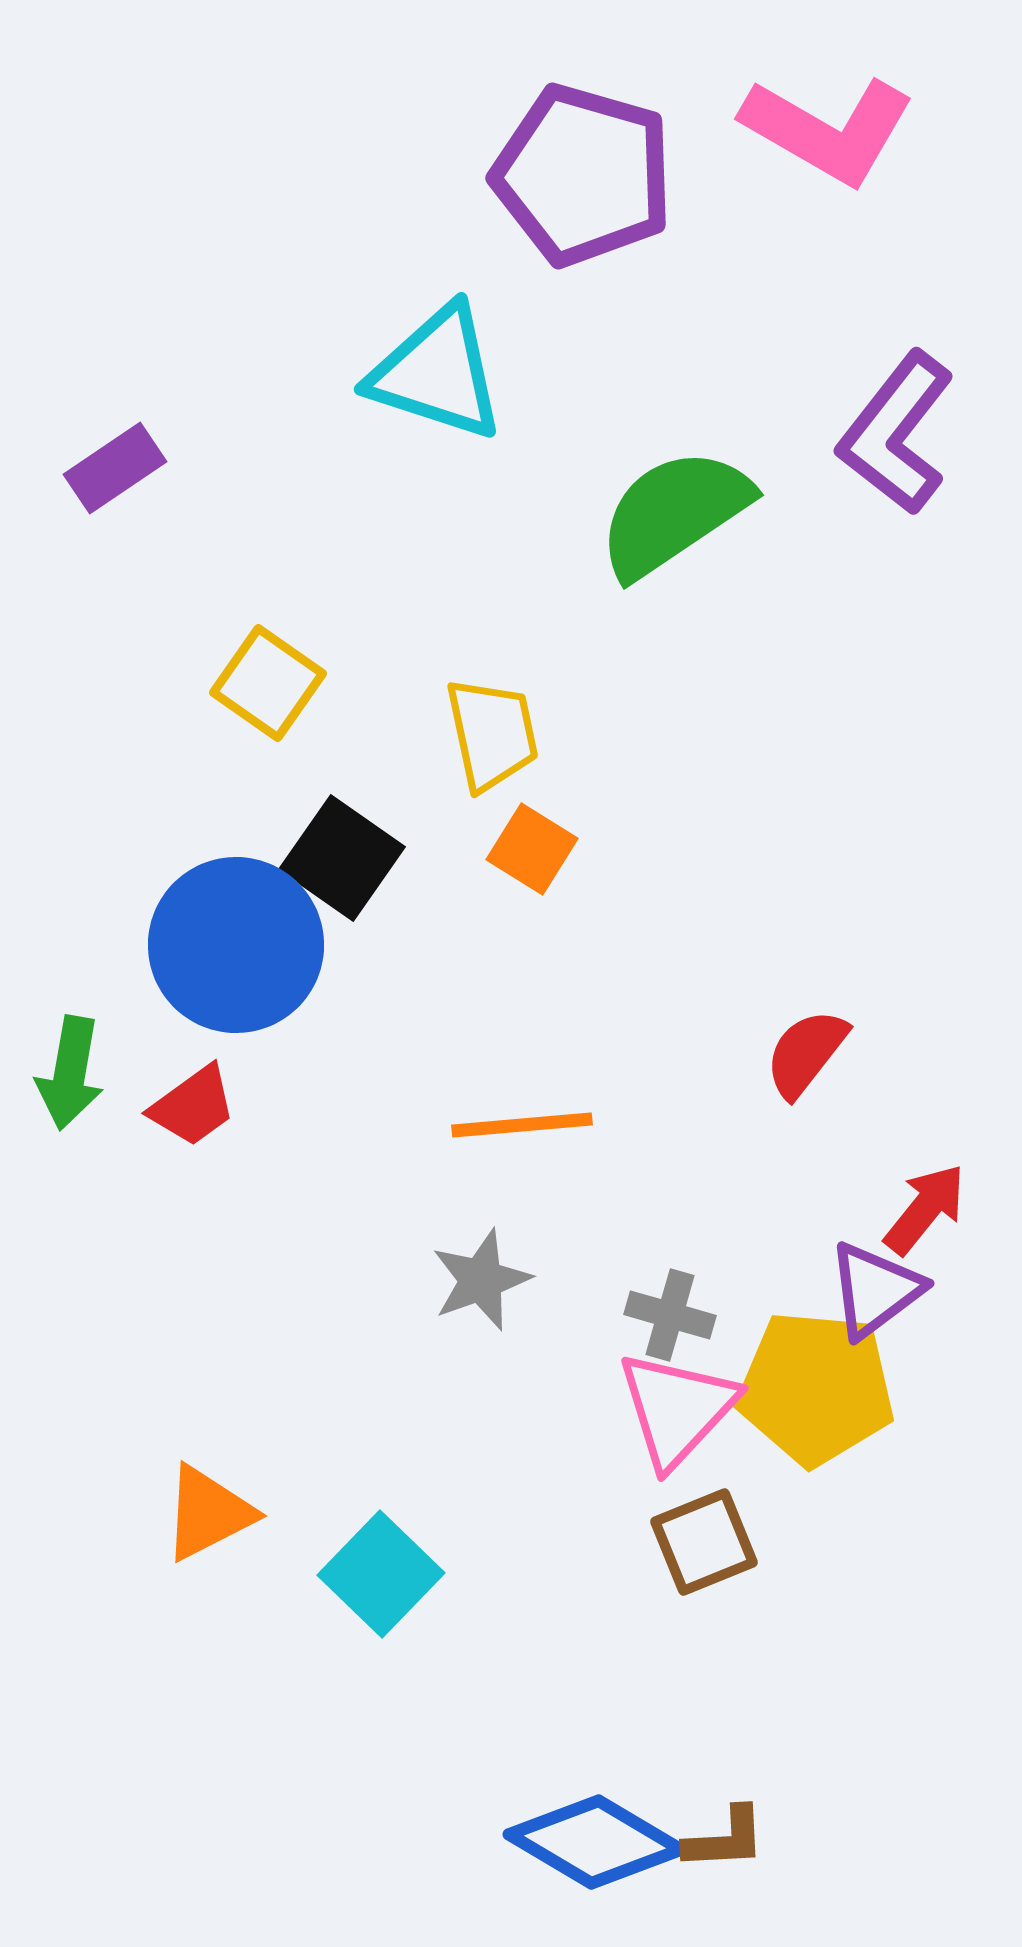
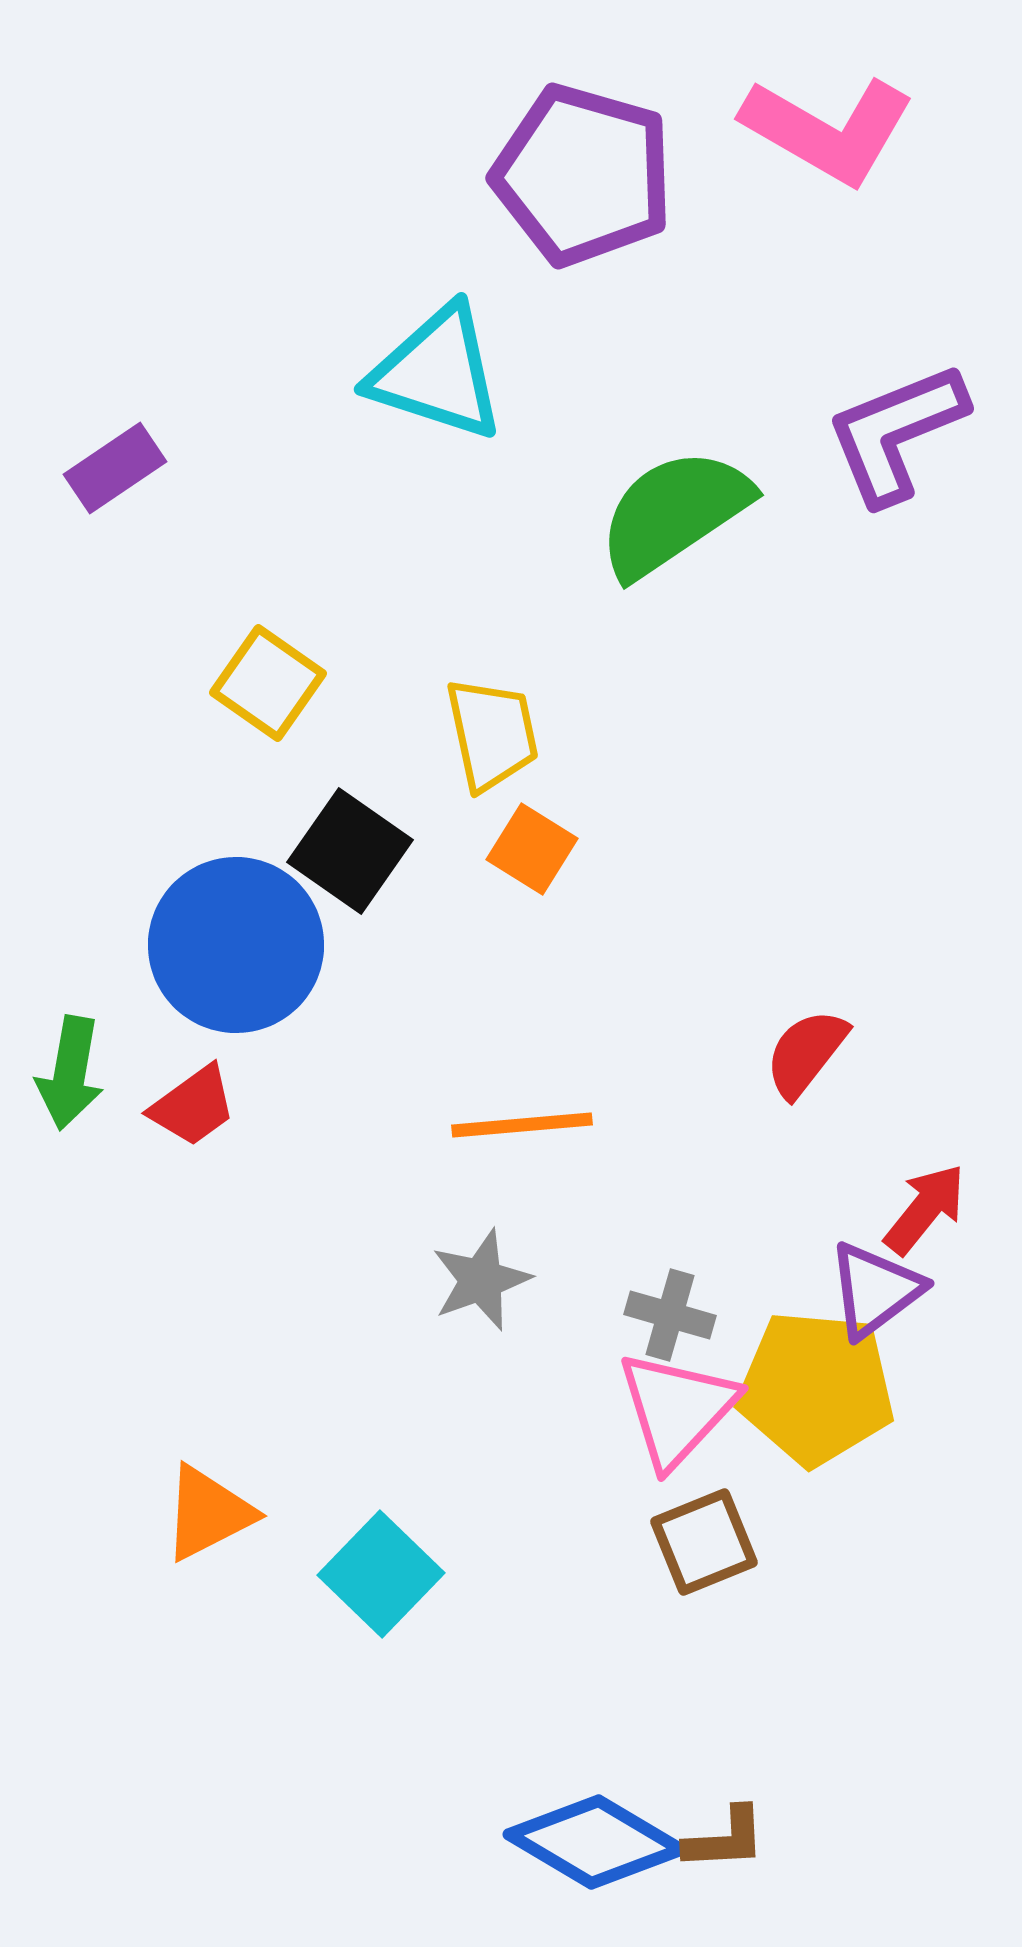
purple L-shape: rotated 30 degrees clockwise
black square: moved 8 px right, 7 px up
